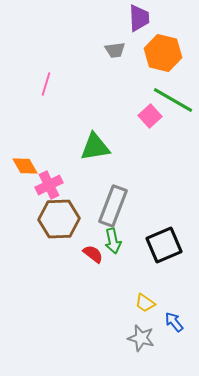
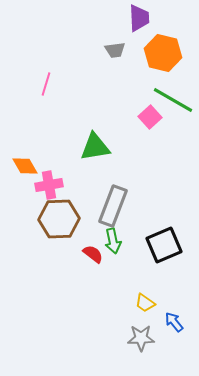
pink square: moved 1 px down
pink cross: rotated 16 degrees clockwise
gray star: rotated 16 degrees counterclockwise
